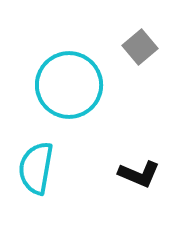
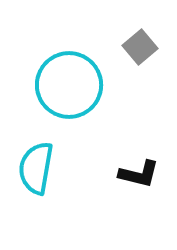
black L-shape: rotated 9 degrees counterclockwise
